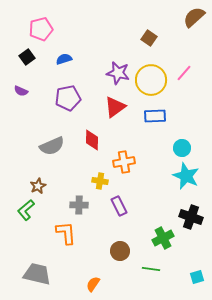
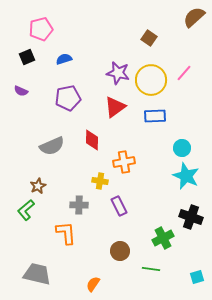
black square: rotated 14 degrees clockwise
